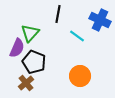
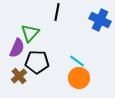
black line: moved 1 px left, 2 px up
cyan line: moved 25 px down
black pentagon: moved 3 px right; rotated 20 degrees counterclockwise
orange circle: moved 1 px left, 2 px down
brown cross: moved 7 px left, 7 px up
